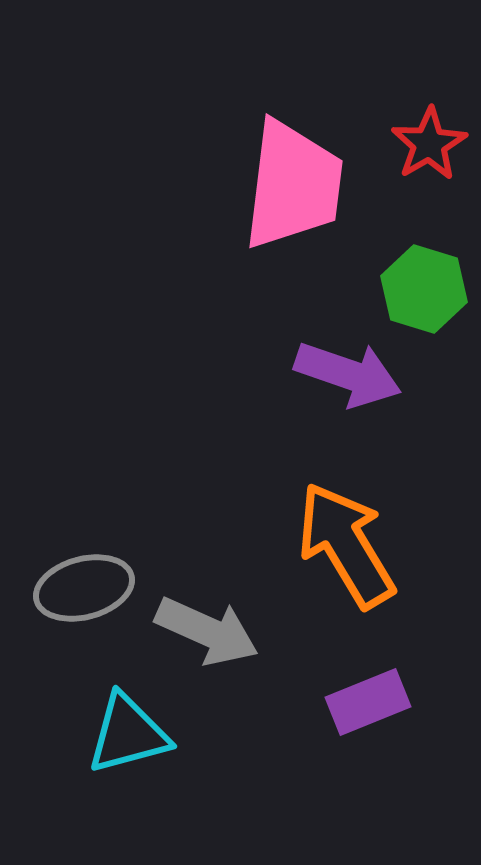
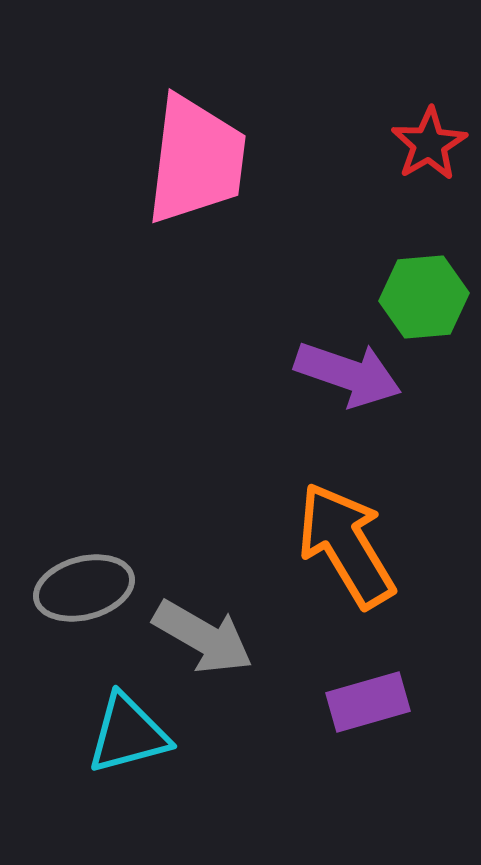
pink trapezoid: moved 97 px left, 25 px up
green hexagon: moved 8 px down; rotated 22 degrees counterclockwise
gray arrow: moved 4 px left, 6 px down; rotated 6 degrees clockwise
purple rectangle: rotated 6 degrees clockwise
